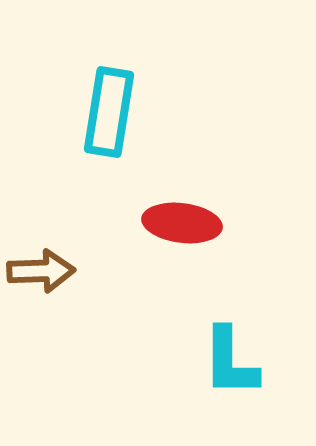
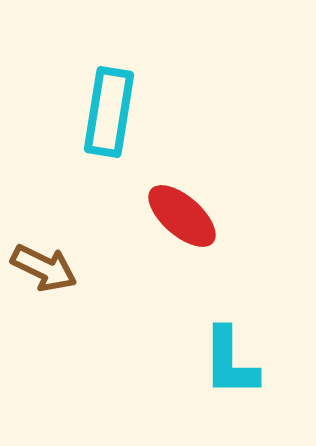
red ellipse: moved 7 px up; rotated 34 degrees clockwise
brown arrow: moved 3 px right, 3 px up; rotated 28 degrees clockwise
